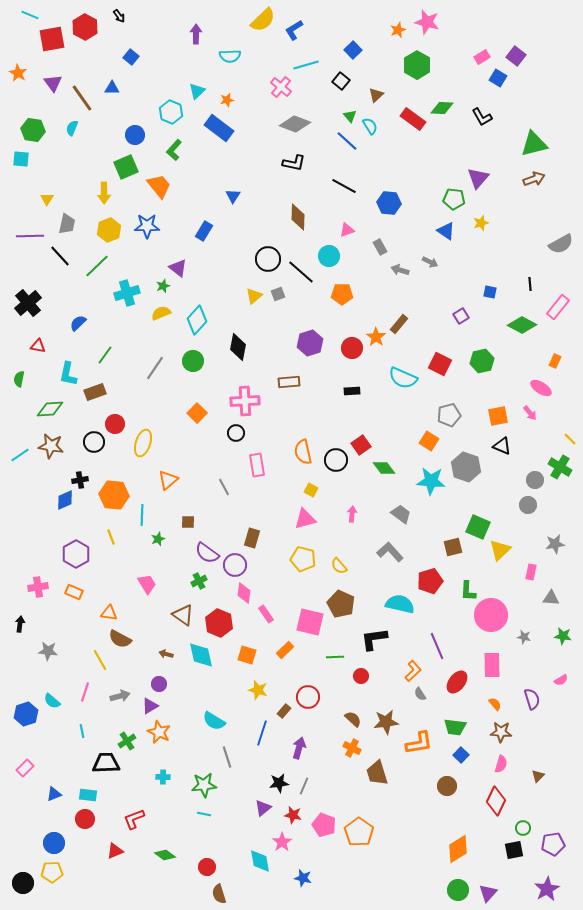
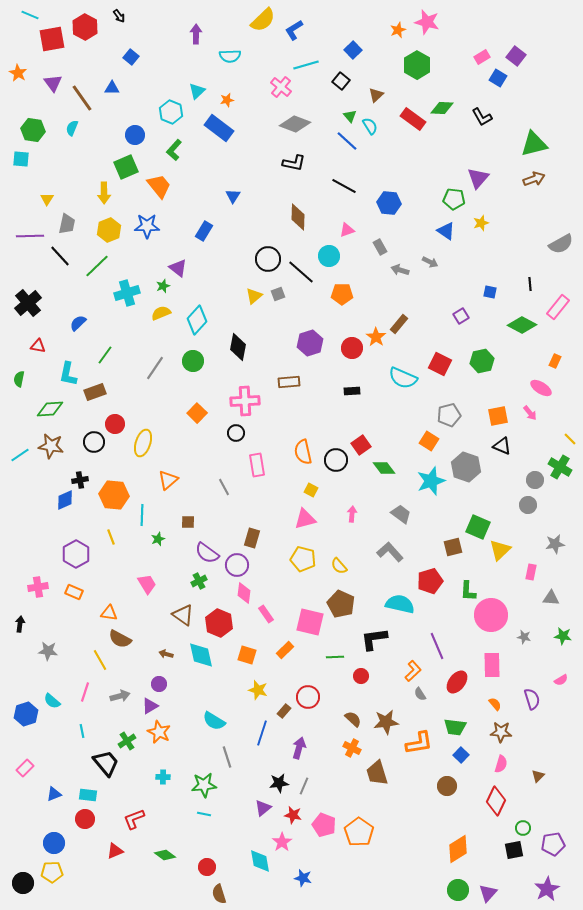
cyan star at (431, 481): rotated 24 degrees counterclockwise
purple circle at (235, 565): moved 2 px right
black trapezoid at (106, 763): rotated 52 degrees clockwise
